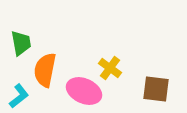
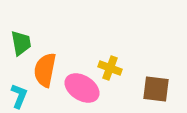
yellow cross: rotated 15 degrees counterclockwise
pink ellipse: moved 2 px left, 3 px up; rotated 8 degrees clockwise
cyan L-shape: rotated 30 degrees counterclockwise
